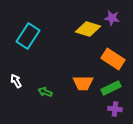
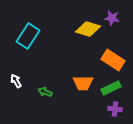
orange rectangle: moved 1 px down
